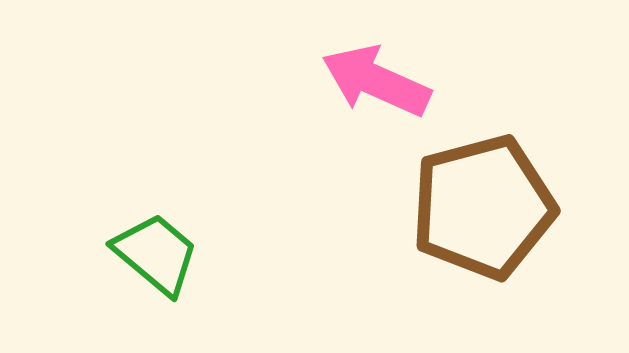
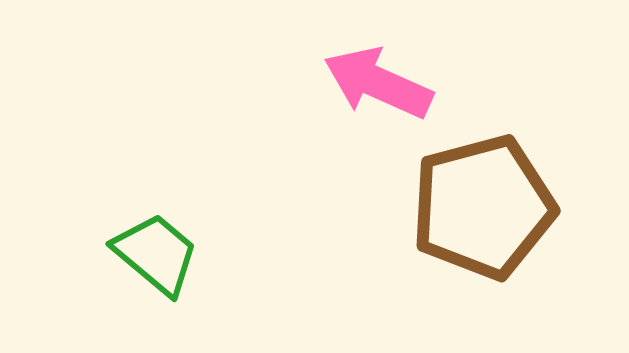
pink arrow: moved 2 px right, 2 px down
